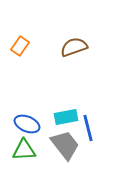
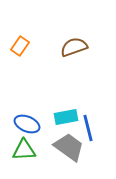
gray trapezoid: moved 4 px right, 2 px down; rotated 16 degrees counterclockwise
